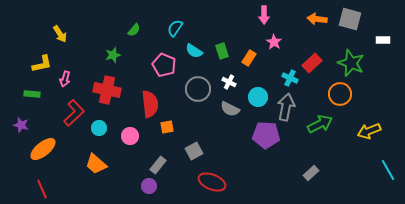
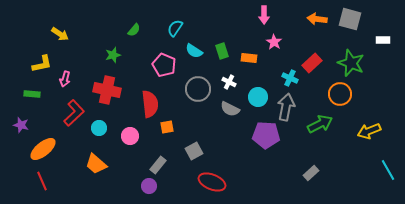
yellow arrow at (60, 34): rotated 24 degrees counterclockwise
orange rectangle at (249, 58): rotated 63 degrees clockwise
red line at (42, 189): moved 8 px up
